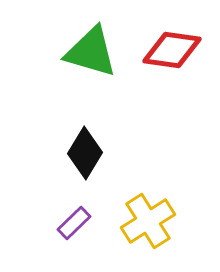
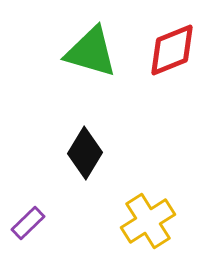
red diamond: rotated 30 degrees counterclockwise
purple rectangle: moved 46 px left
